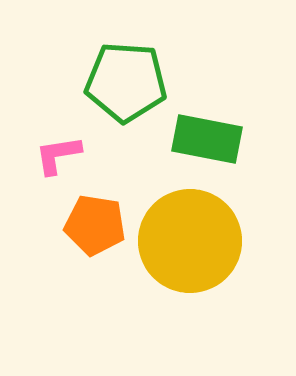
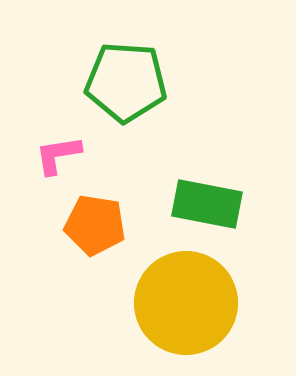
green rectangle: moved 65 px down
yellow circle: moved 4 px left, 62 px down
